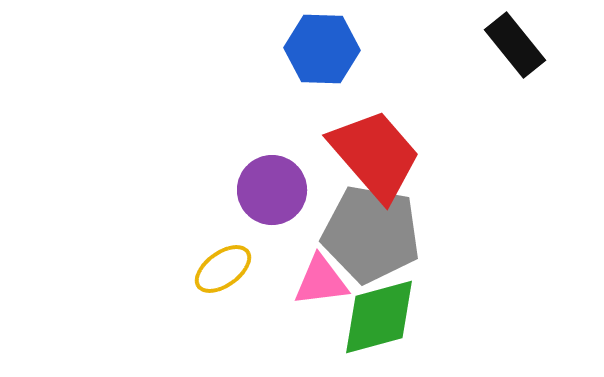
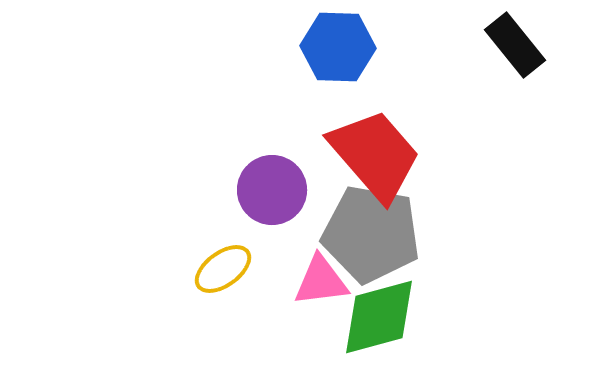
blue hexagon: moved 16 px right, 2 px up
